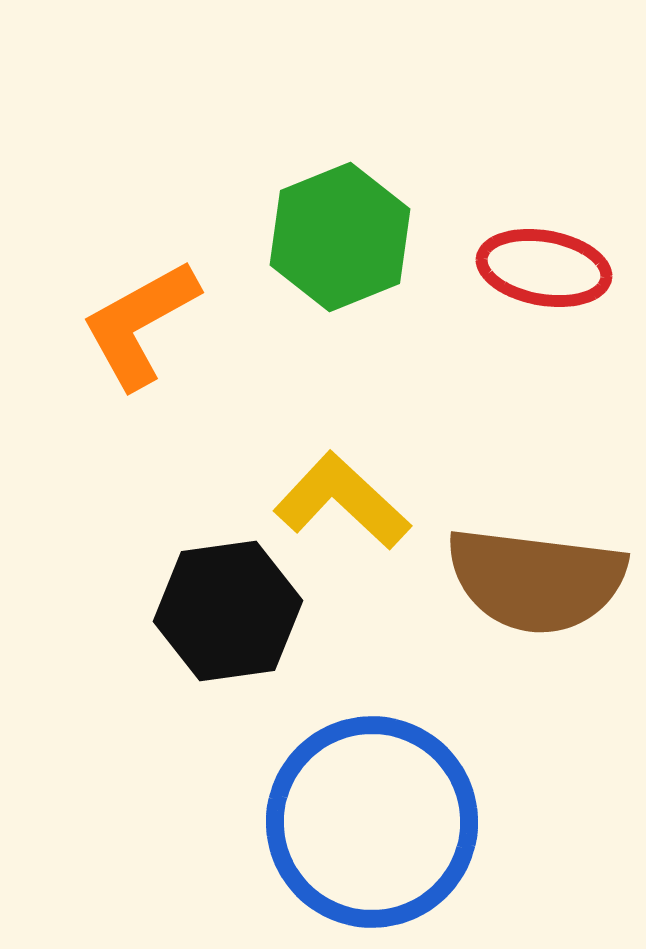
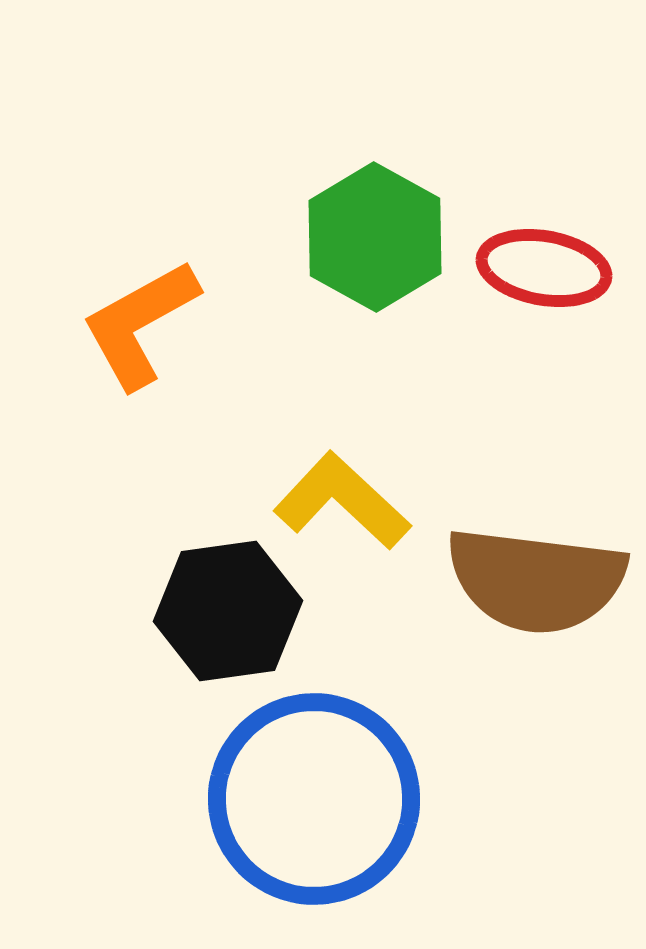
green hexagon: moved 35 px right; rotated 9 degrees counterclockwise
blue circle: moved 58 px left, 23 px up
